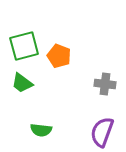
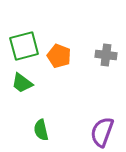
gray cross: moved 1 px right, 29 px up
green semicircle: rotated 70 degrees clockwise
